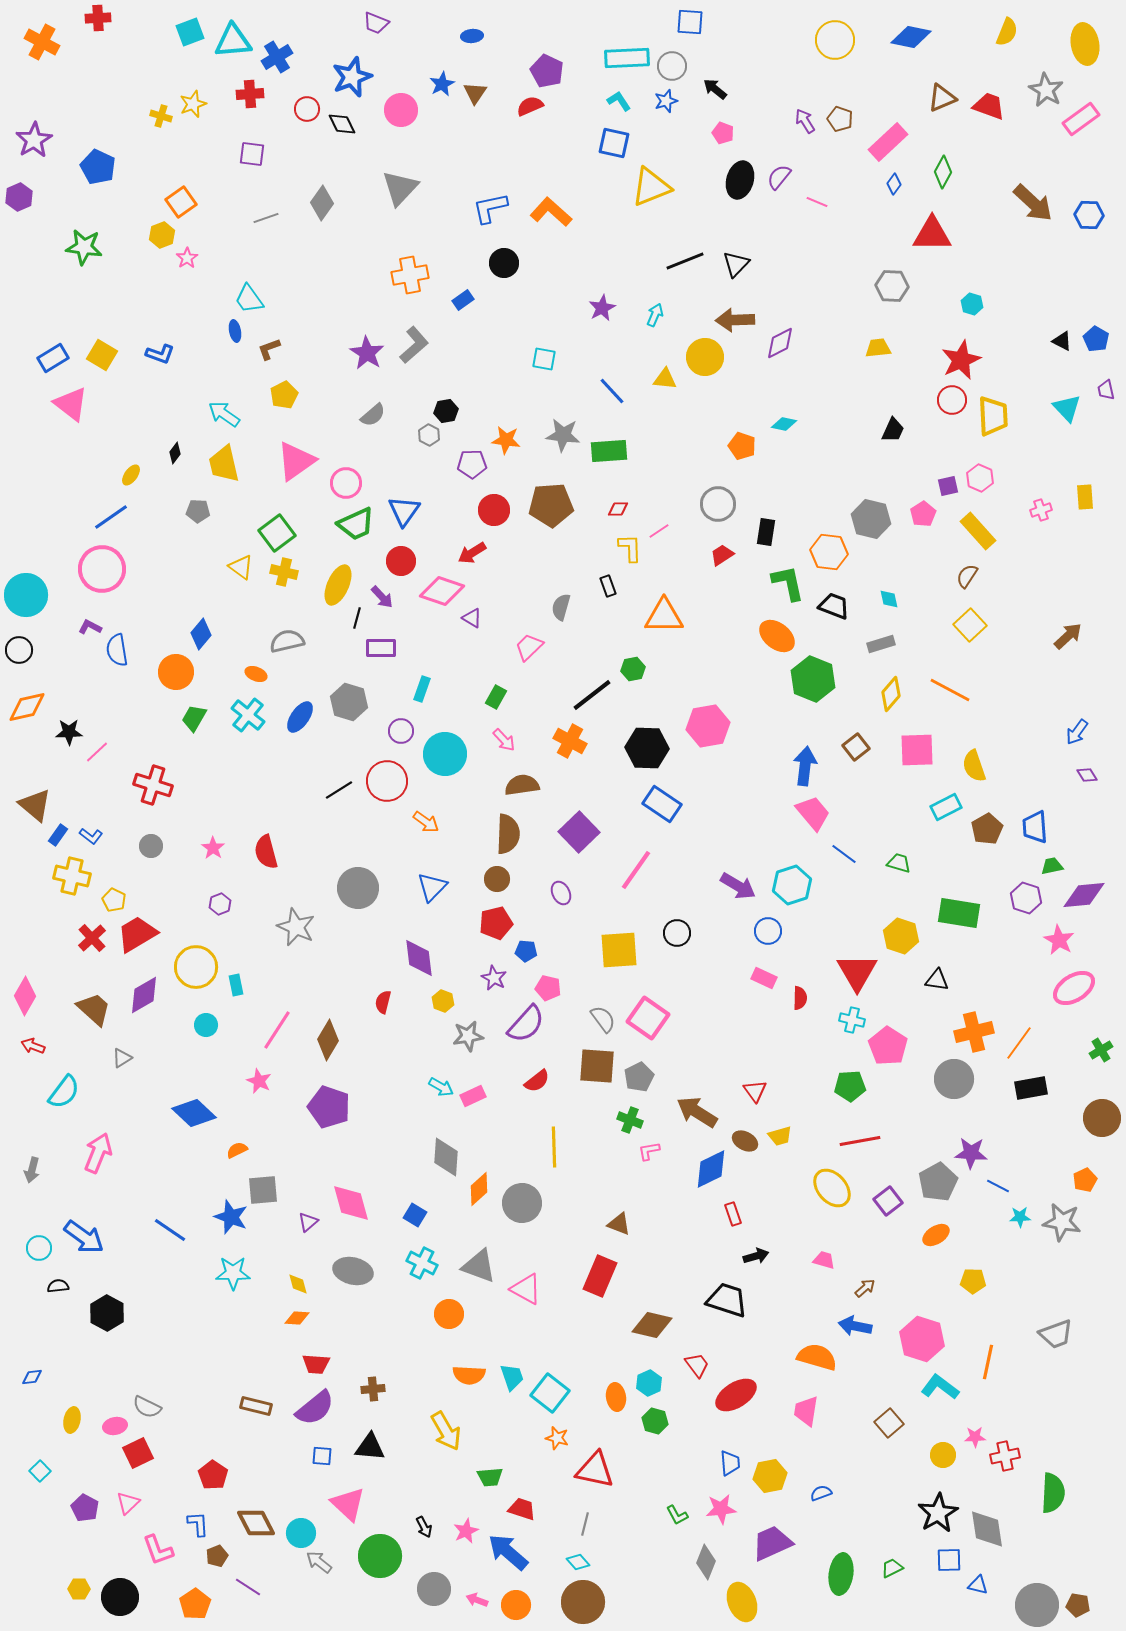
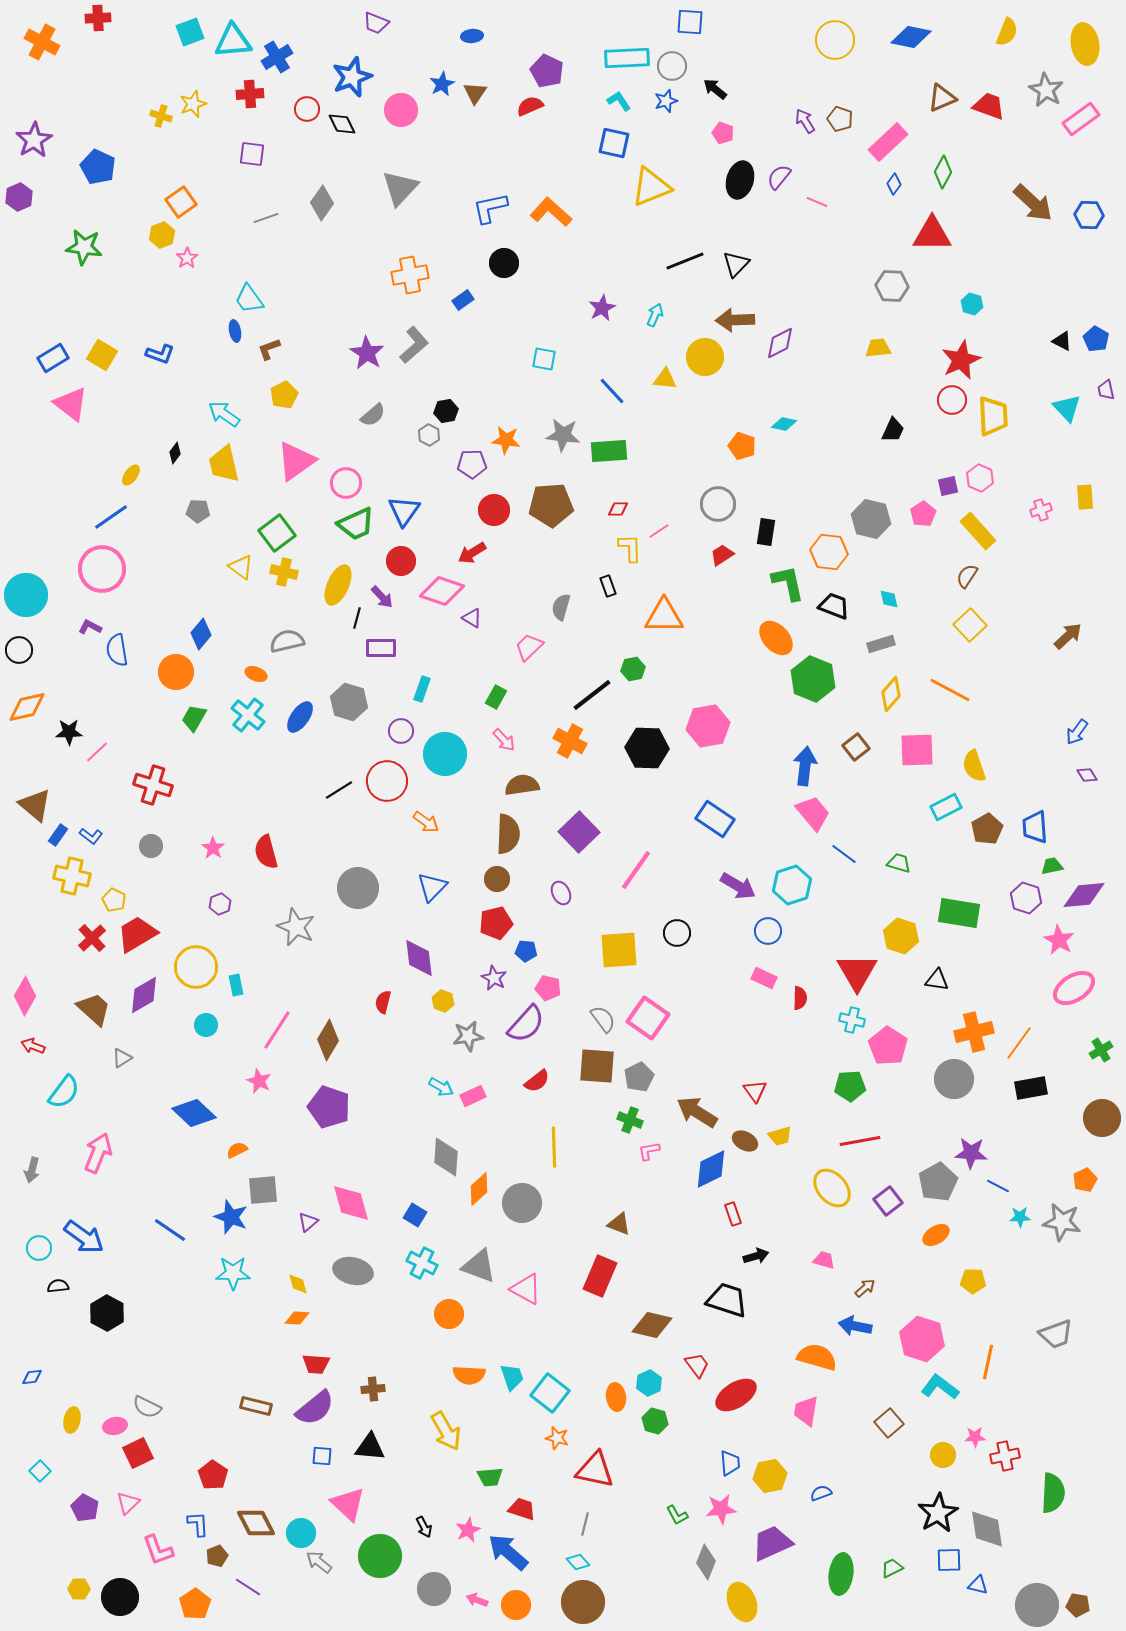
orange ellipse at (777, 636): moved 1 px left, 2 px down; rotated 9 degrees clockwise
blue rectangle at (662, 804): moved 53 px right, 15 px down
pink star at (466, 1531): moved 2 px right, 1 px up
